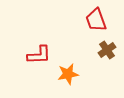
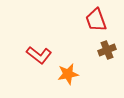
brown cross: rotated 12 degrees clockwise
red L-shape: rotated 40 degrees clockwise
